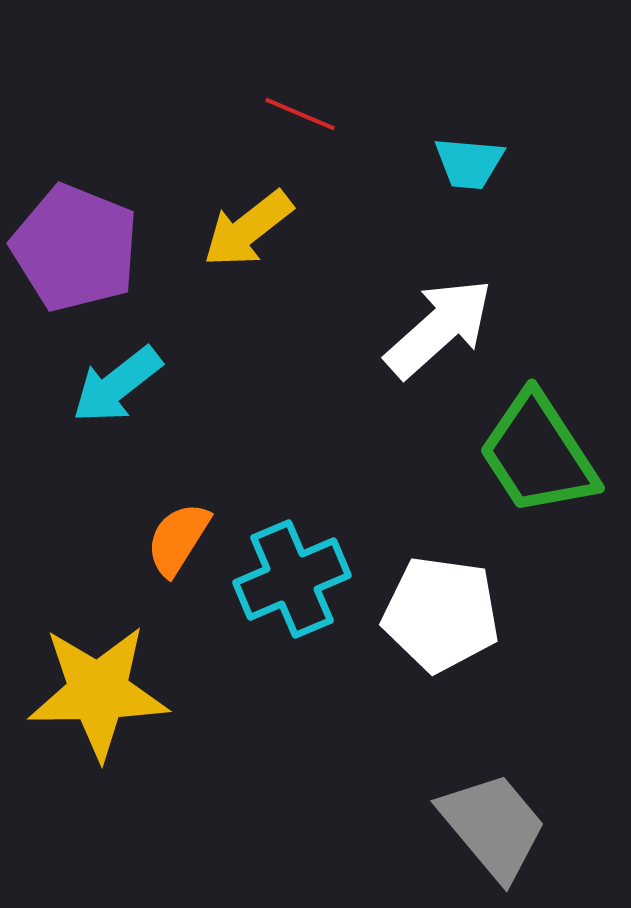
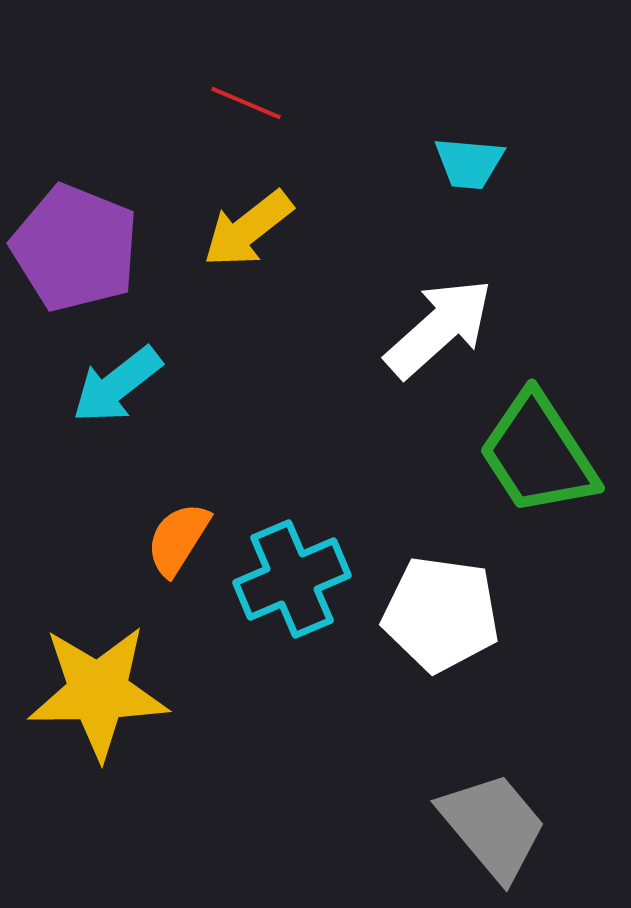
red line: moved 54 px left, 11 px up
